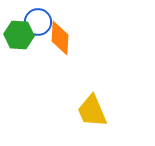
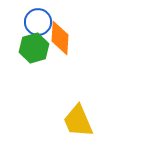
green hexagon: moved 15 px right, 13 px down; rotated 20 degrees counterclockwise
yellow trapezoid: moved 14 px left, 10 px down
